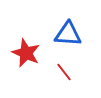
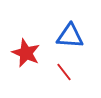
blue triangle: moved 2 px right, 2 px down
